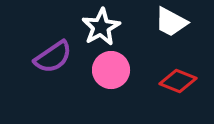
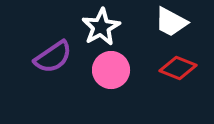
red diamond: moved 13 px up
